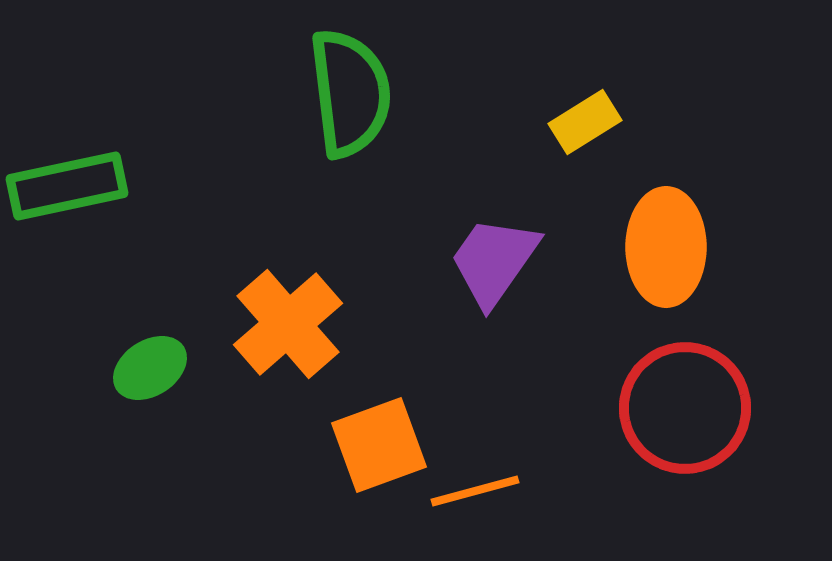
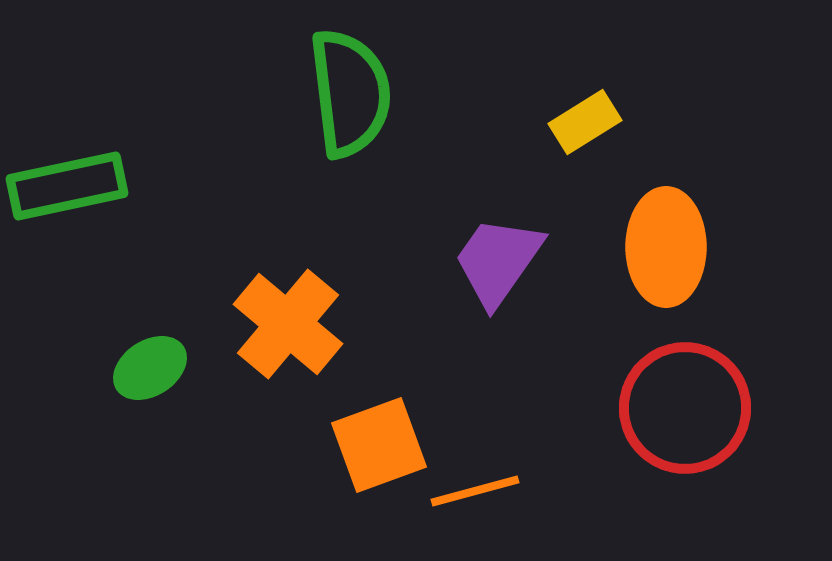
purple trapezoid: moved 4 px right
orange cross: rotated 9 degrees counterclockwise
